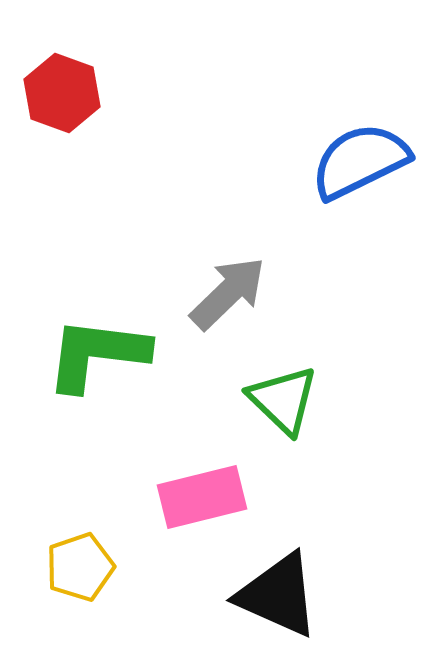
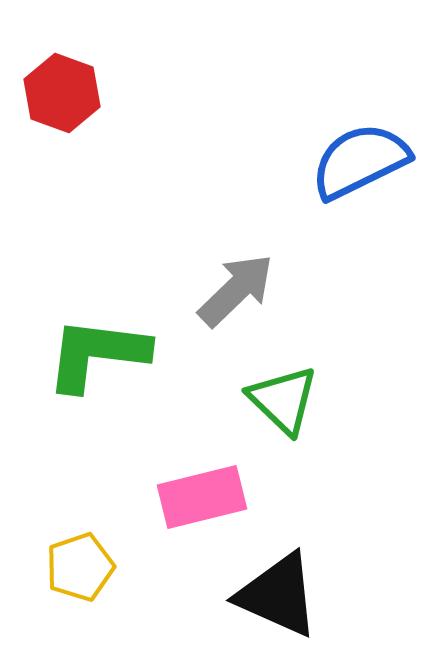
gray arrow: moved 8 px right, 3 px up
